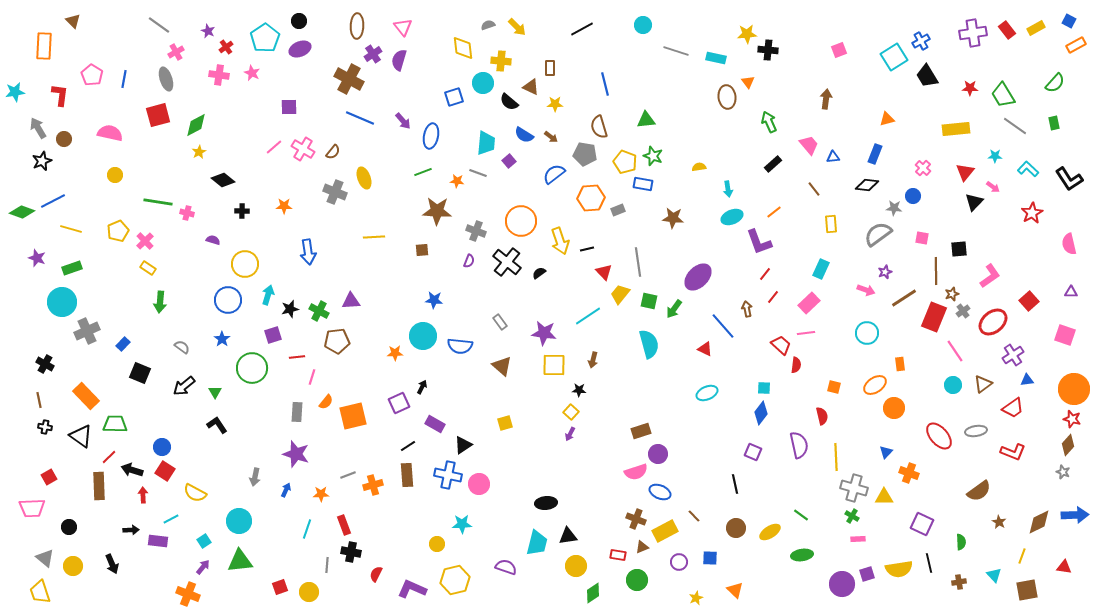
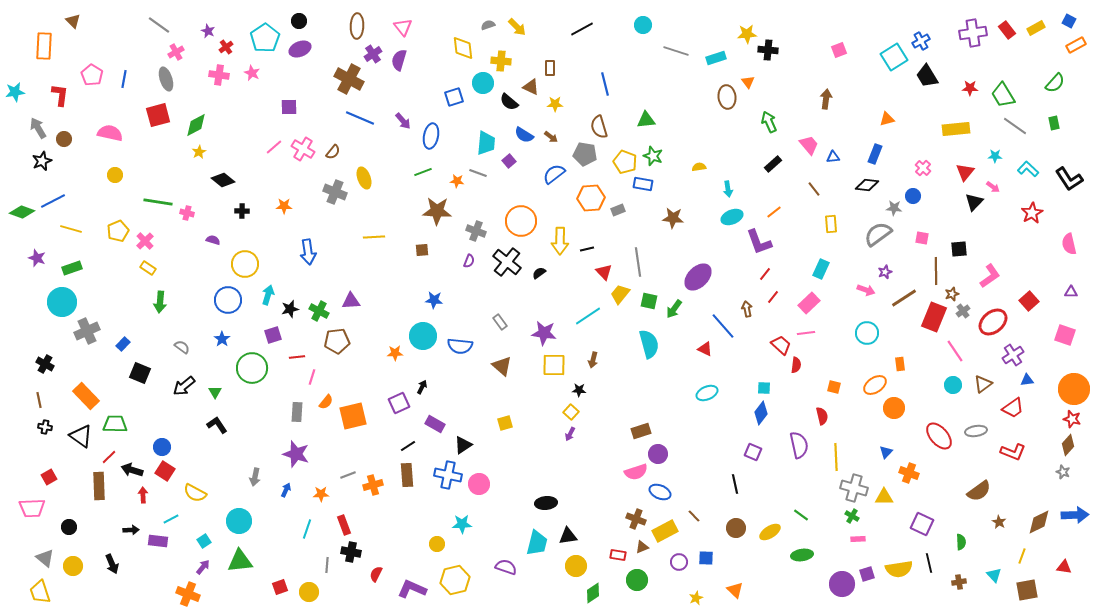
cyan rectangle at (716, 58): rotated 30 degrees counterclockwise
yellow arrow at (560, 241): rotated 20 degrees clockwise
blue square at (710, 558): moved 4 px left
